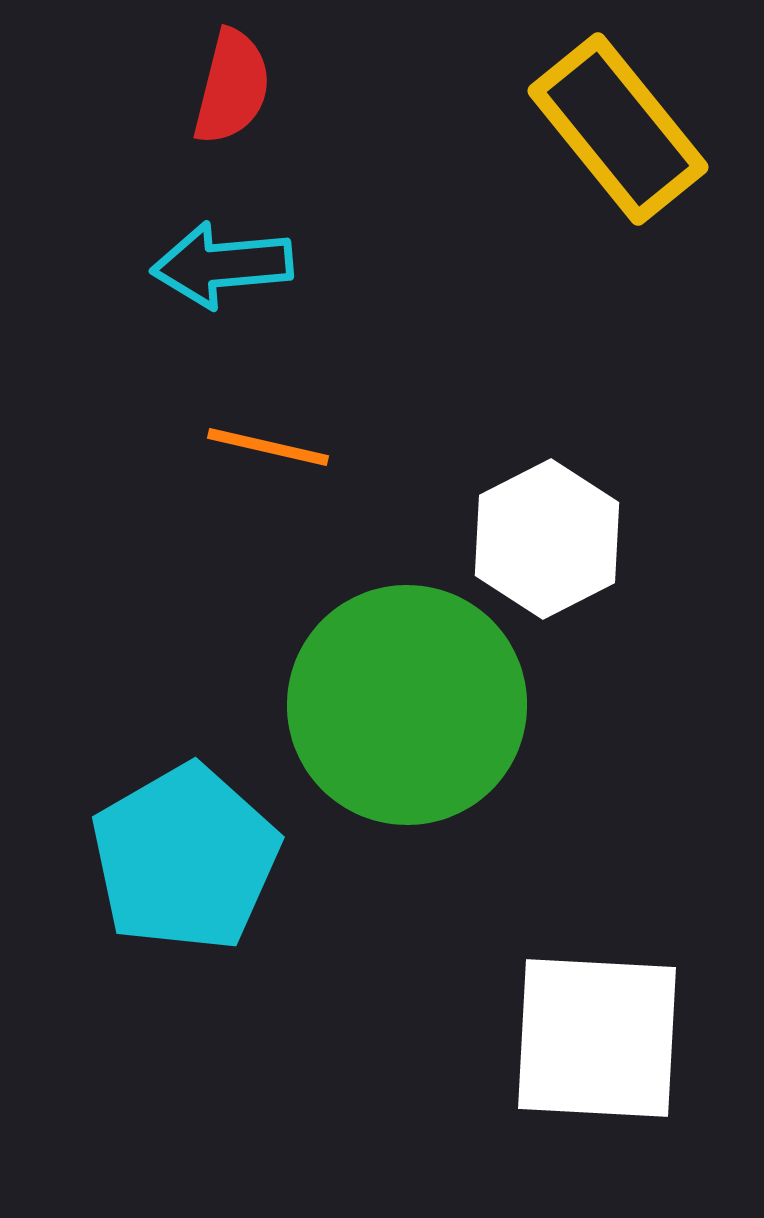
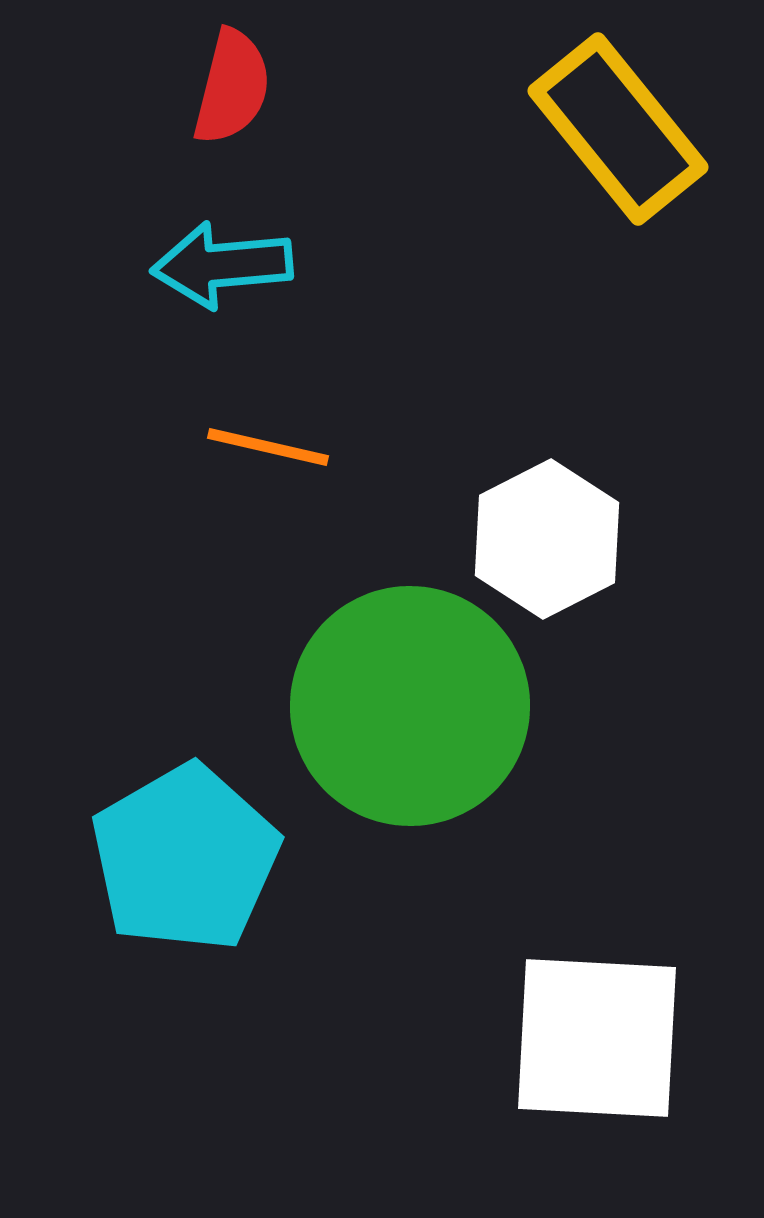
green circle: moved 3 px right, 1 px down
